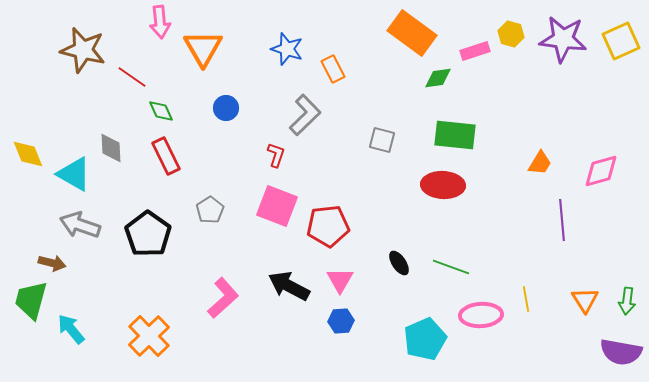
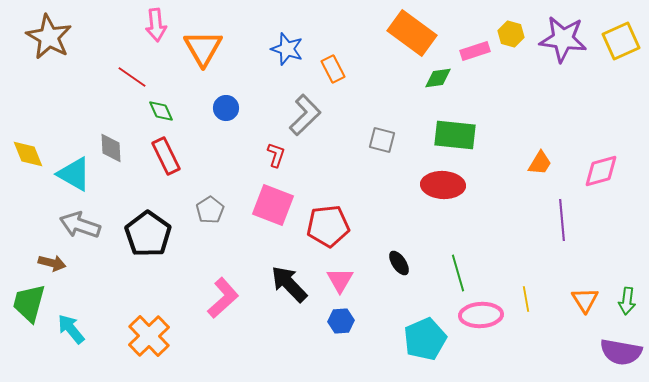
pink arrow at (160, 22): moved 4 px left, 3 px down
brown star at (83, 50): moved 34 px left, 13 px up; rotated 15 degrees clockwise
pink square at (277, 206): moved 4 px left, 1 px up
green line at (451, 267): moved 7 px right, 6 px down; rotated 54 degrees clockwise
black arrow at (289, 286): moved 2 px up; rotated 18 degrees clockwise
green trapezoid at (31, 300): moved 2 px left, 3 px down
